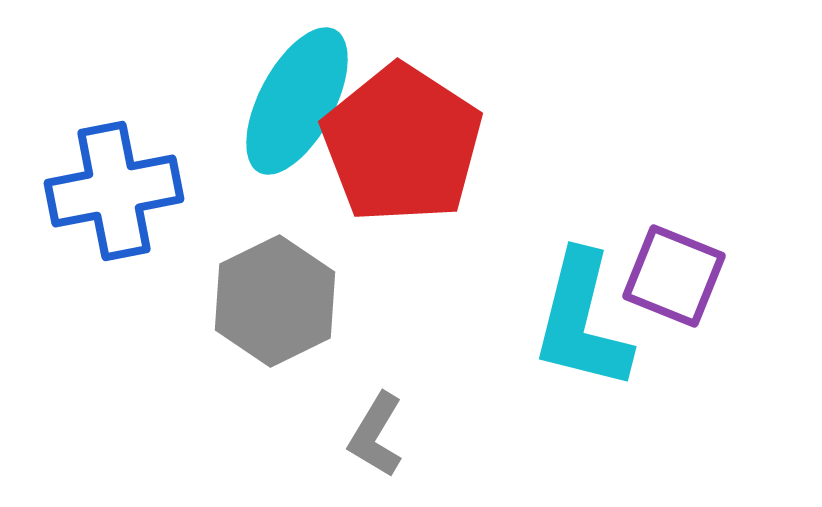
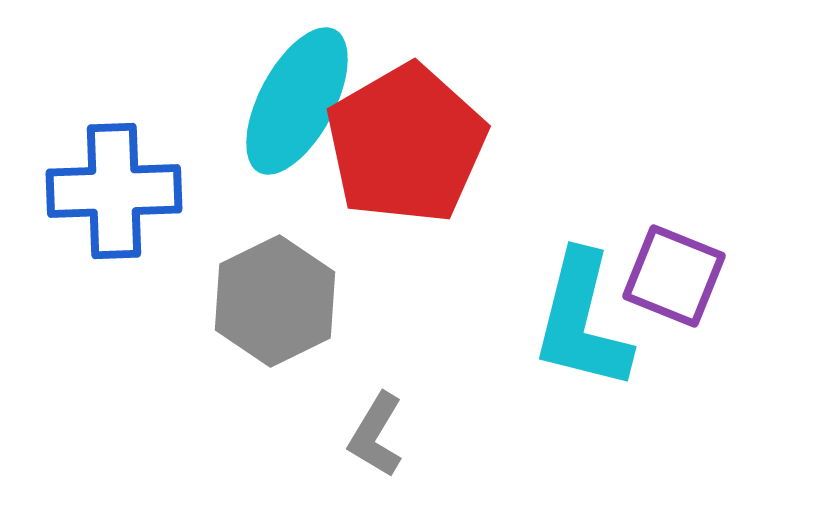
red pentagon: moved 4 px right; rotated 9 degrees clockwise
blue cross: rotated 9 degrees clockwise
